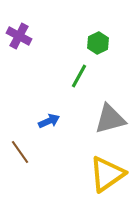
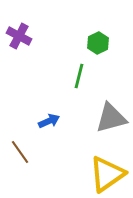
green line: rotated 15 degrees counterclockwise
gray triangle: moved 1 px right, 1 px up
